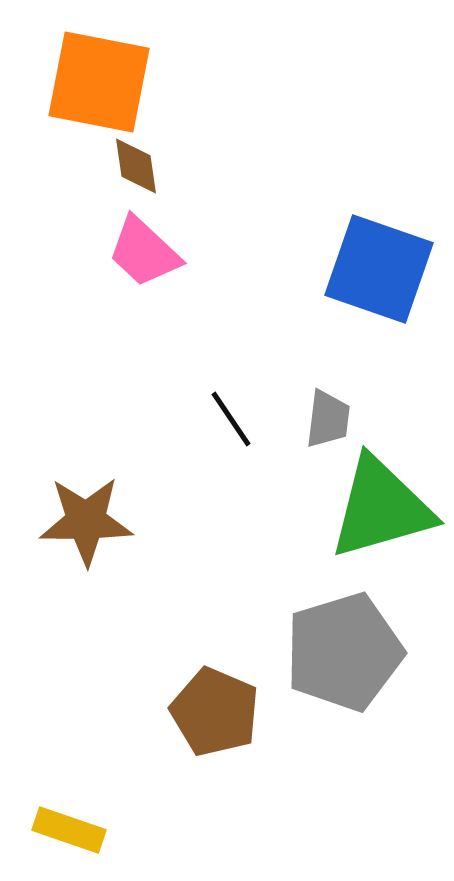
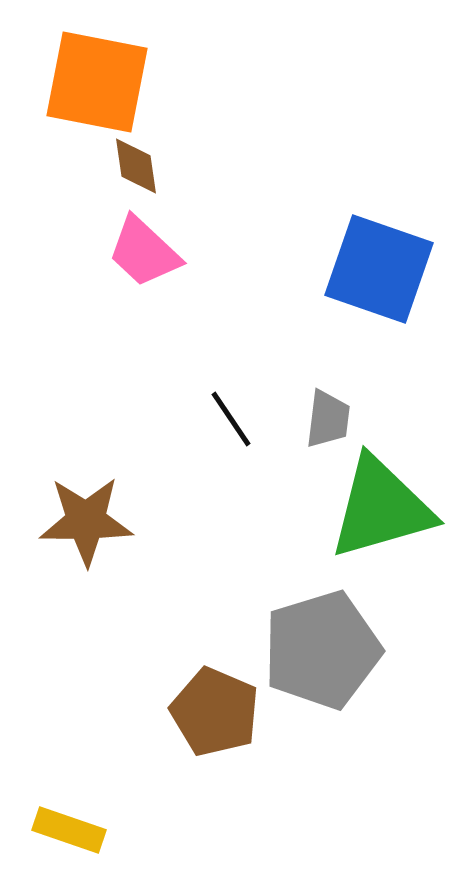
orange square: moved 2 px left
gray pentagon: moved 22 px left, 2 px up
